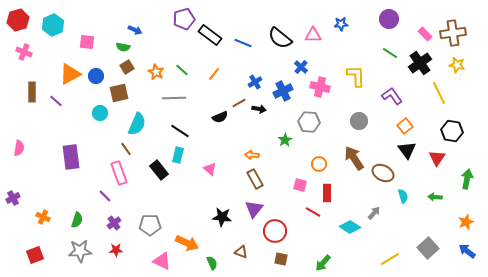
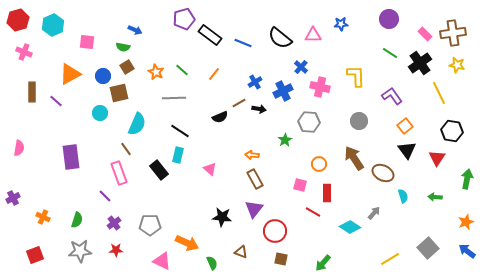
blue circle at (96, 76): moved 7 px right
